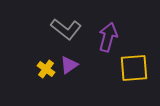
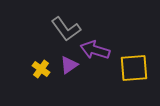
gray L-shape: rotated 16 degrees clockwise
purple arrow: moved 13 px left, 13 px down; rotated 88 degrees counterclockwise
yellow cross: moved 5 px left
